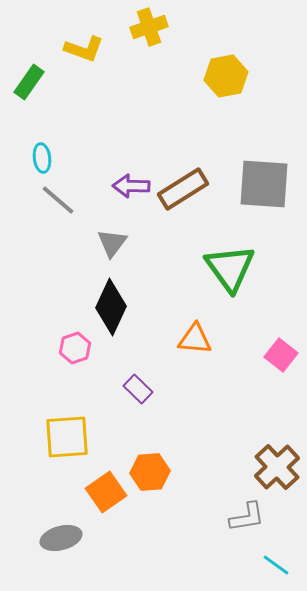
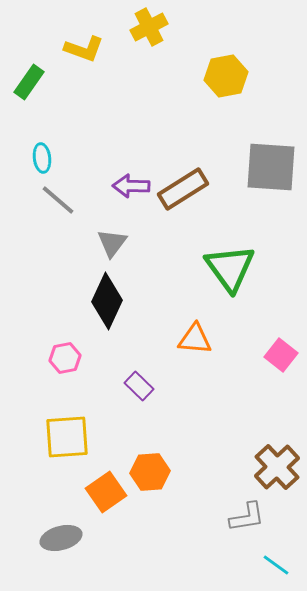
yellow cross: rotated 9 degrees counterclockwise
gray square: moved 7 px right, 17 px up
black diamond: moved 4 px left, 6 px up
pink hexagon: moved 10 px left, 10 px down; rotated 8 degrees clockwise
purple rectangle: moved 1 px right, 3 px up
